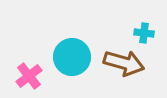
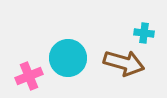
cyan circle: moved 4 px left, 1 px down
pink cross: rotated 16 degrees clockwise
